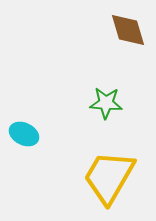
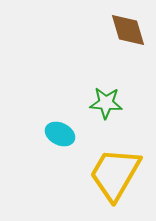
cyan ellipse: moved 36 px right
yellow trapezoid: moved 6 px right, 3 px up
